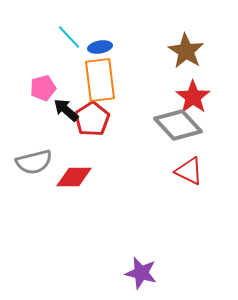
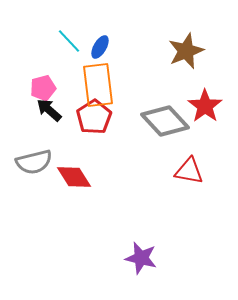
cyan line: moved 4 px down
blue ellipse: rotated 50 degrees counterclockwise
brown star: rotated 18 degrees clockwise
orange rectangle: moved 2 px left, 5 px down
red star: moved 12 px right, 9 px down
black arrow: moved 17 px left
red pentagon: moved 2 px right, 2 px up
gray diamond: moved 13 px left, 4 px up
red triangle: rotated 16 degrees counterclockwise
red diamond: rotated 57 degrees clockwise
purple star: moved 15 px up
